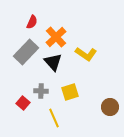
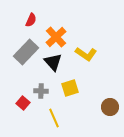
red semicircle: moved 1 px left, 2 px up
yellow square: moved 4 px up
